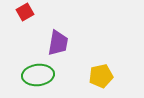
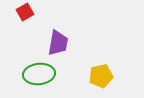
green ellipse: moved 1 px right, 1 px up
